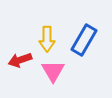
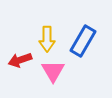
blue rectangle: moved 1 px left, 1 px down
